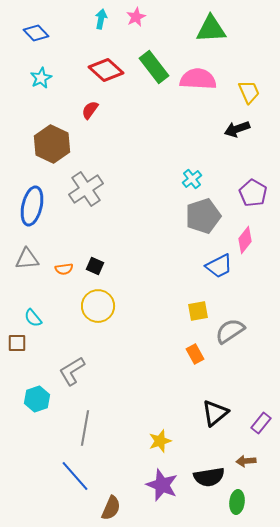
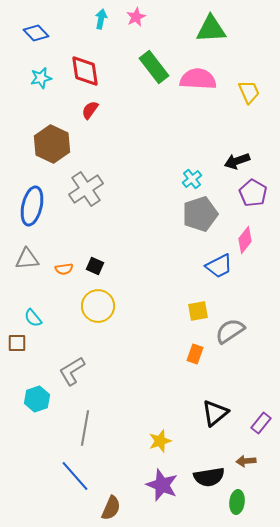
red diamond: moved 21 px left, 1 px down; rotated 40 degrees clockwise
cyan star: rotated 15 degrees clockwise
black arrow: moved 32 px down
gray pentagon: moved 3 px left, 2 px up
orange rectangle: rotated 48 degrees clockwise
